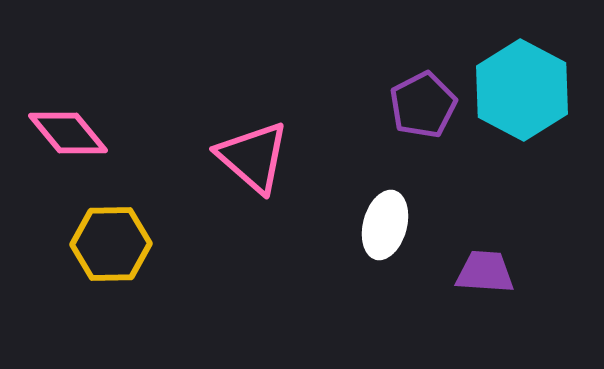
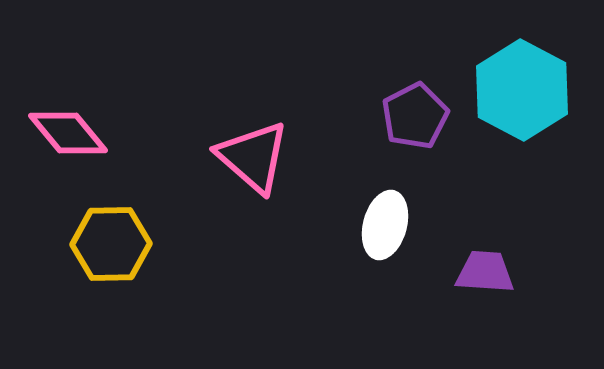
purple pentagon: moved 8 px left, 11 px down
